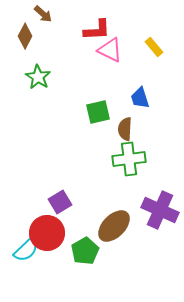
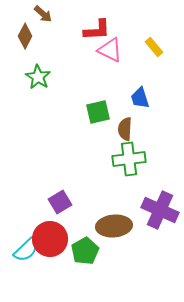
brown ellipse: rotated 40 degrees clockwise
red circle: moved 3 px right, 6 px down
